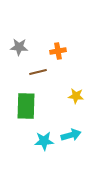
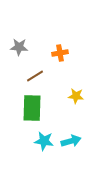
orange cross: moved 2 px right, 2 px down
brown line: moved 3 px left, 4 px down; rotated 18 degrees counterclockwise
green rectangle: moved 6 px right, 2 px down
cyan arrow: moved 6 px down
cyan star: rotated 12 degrees clockwise
